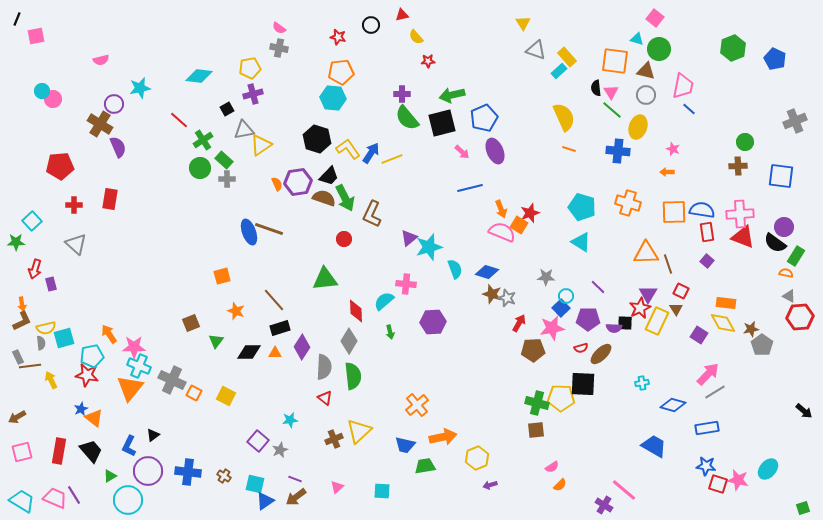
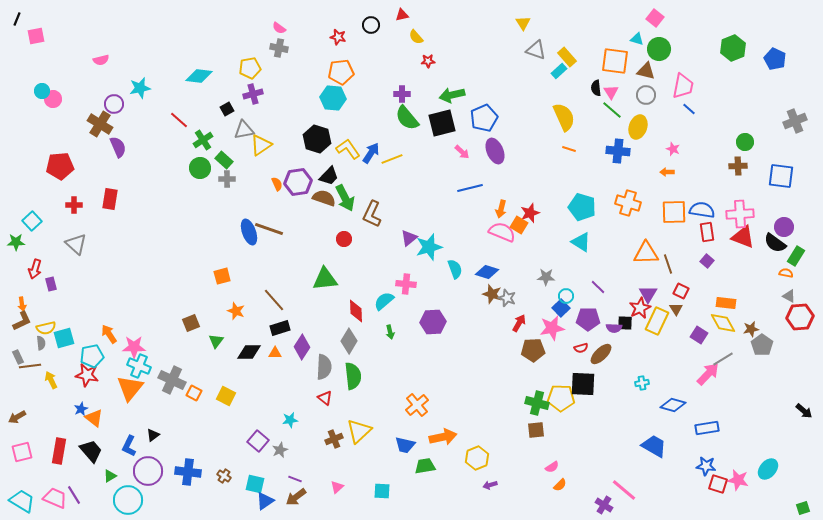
orange arrow at (501, 209): rotated 36 degrees clockwise
gray line at (715, 392): moved 8 px right, 33 px up
